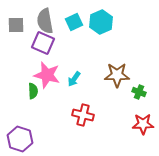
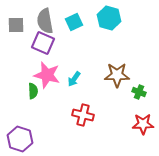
cyan hexagon: moved 8 px right, 4 px up; rotated 20 degrees counterclockwise
